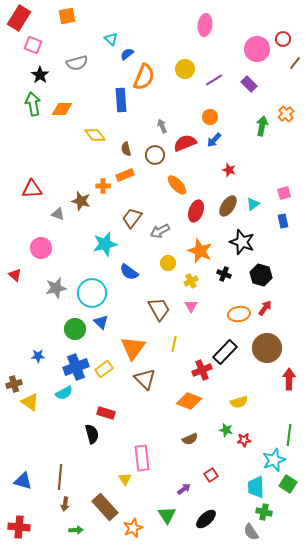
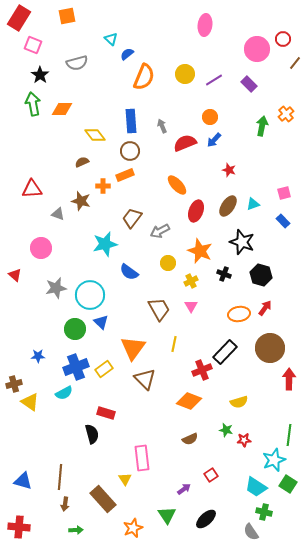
yellow circle at (185, 69): moved 5 px down
blue rectangle at (121, 100): moved 10 px right, 21 px down
brown semicircle at (126, 149): moved 44 px left, 13 px down; rotated 80 degrees clockwise
brown circle at (155, 155): moved 25 px left, 4 px up
cyan triangle at (253, 204): rotated 16 degrees clockwise
blue rectangle at (283, 221): rotated 32 degrees counterclockwise
cyan circle at (92, 293): moved 2 px left, 2 px down
brown circle at (267, 348): moved 3 px right
cyan trapezoid at (256, 487): rotated 55 degrees counterclockwise
brown rectangle at (105, 507): moved 2 px left, 8 px up
